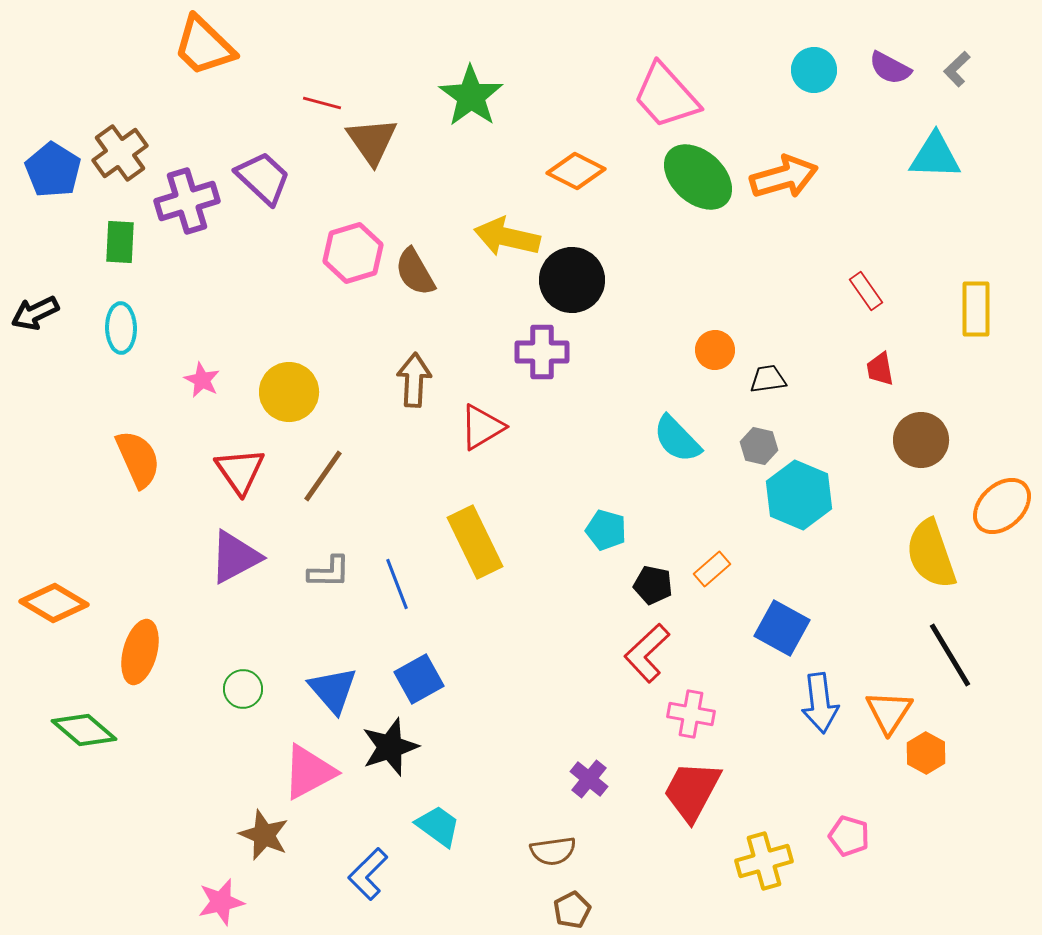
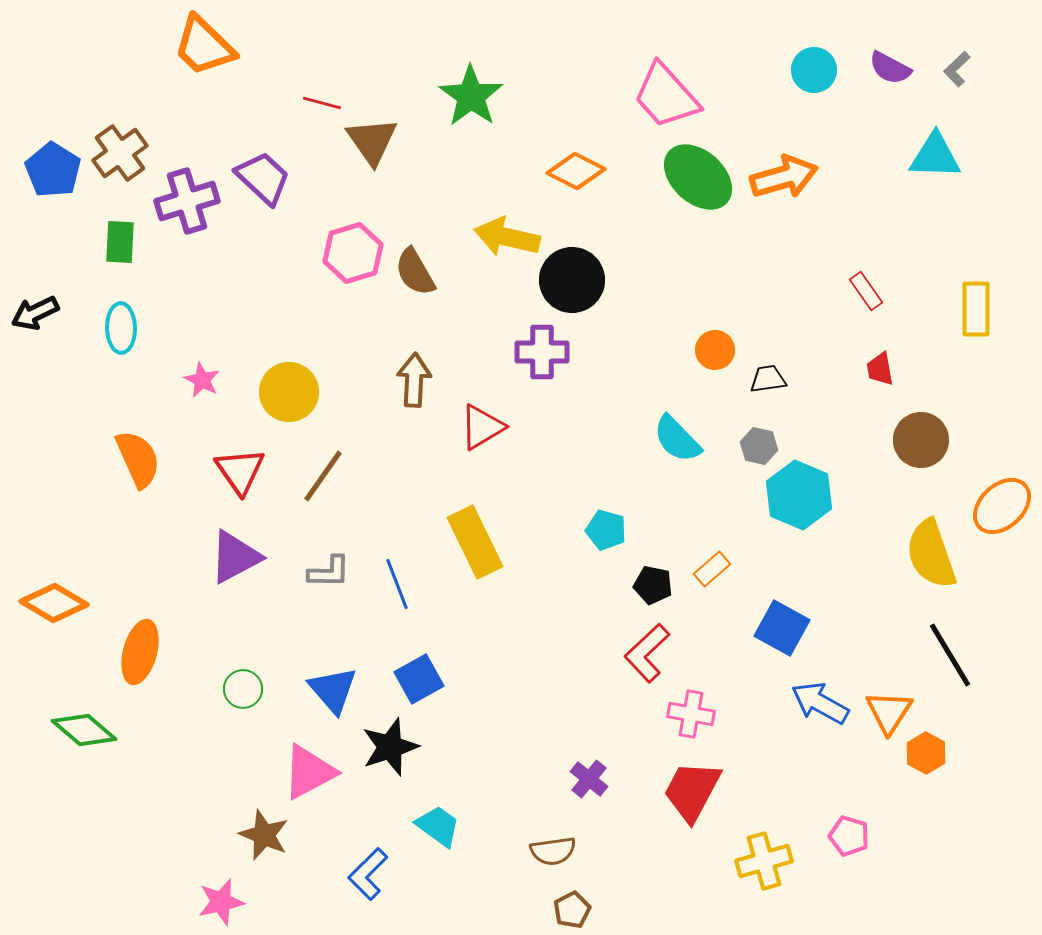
blue arrow at (820, 703): rotated 126 degrees clockwise
